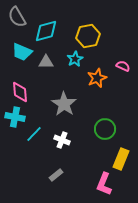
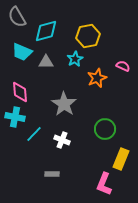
gray rectangle: moved 4 px left, 1 px up; rotated 40 degrees clockwise
